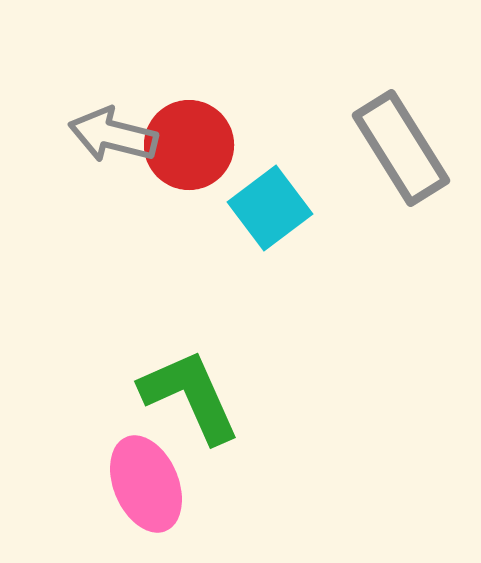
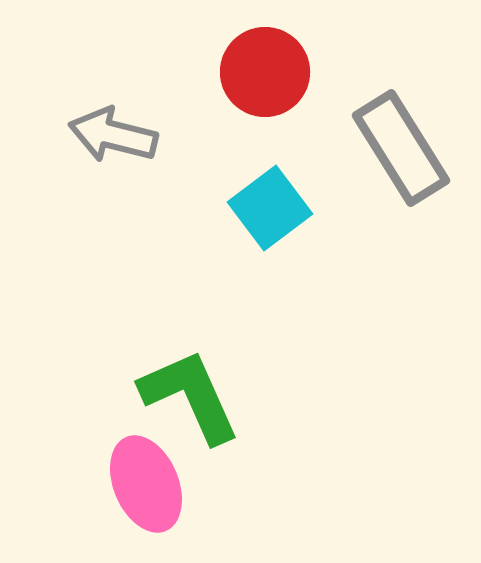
red circle: moved 76 px right, 73 px up
